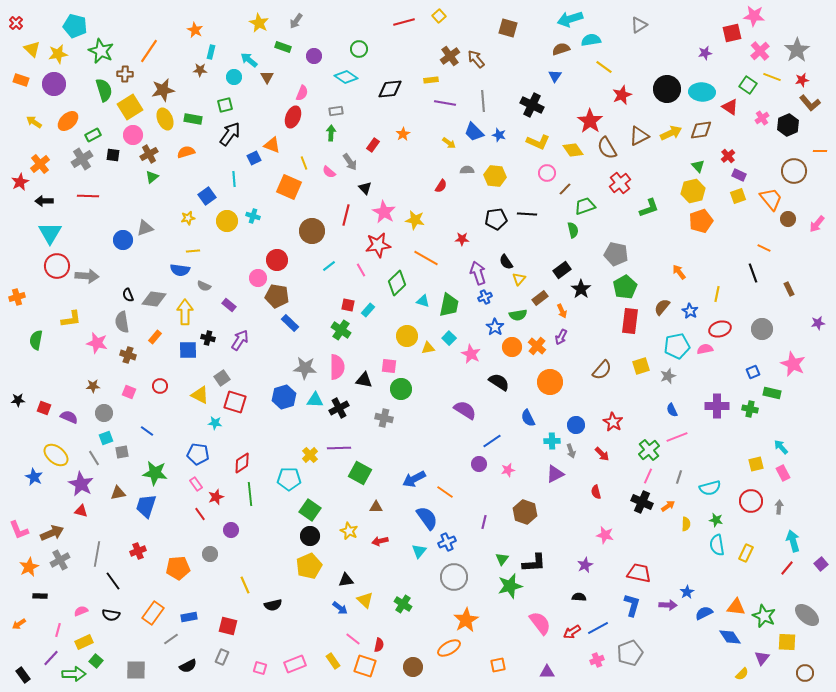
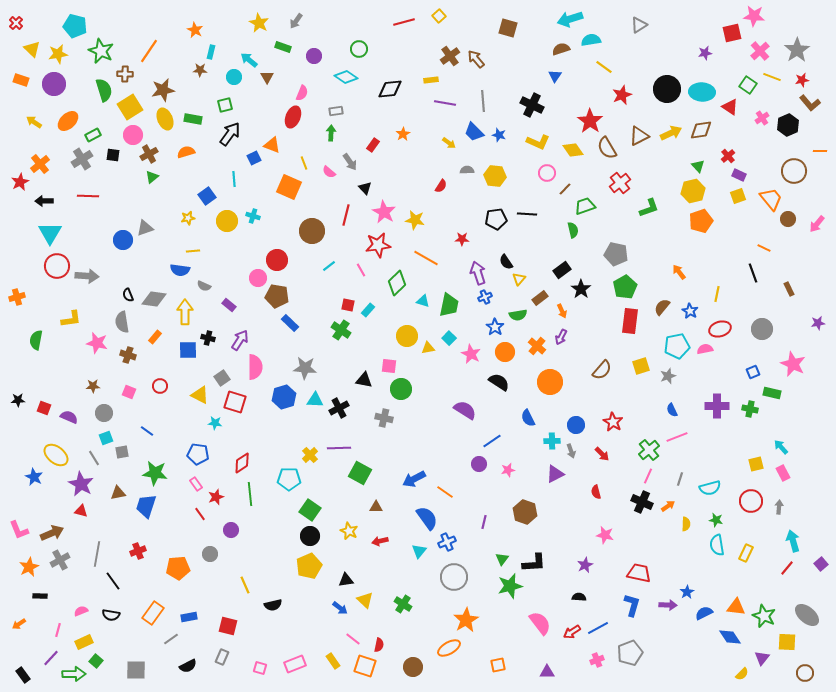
orange circle at (512, 347): moved 7 px left, 5 px down
pink semicircle at (337, 367): moved 82 px left
gray line at (679, 477): moved 1 px right, 2 px down
